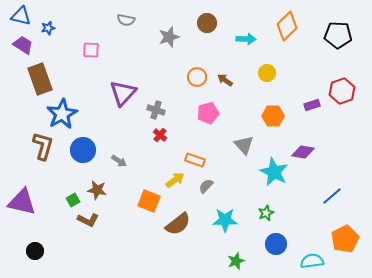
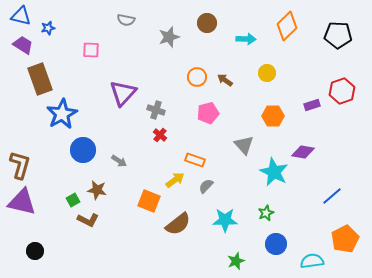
brown L-shape at (43, 146): moved 23 px left, 19 px down
